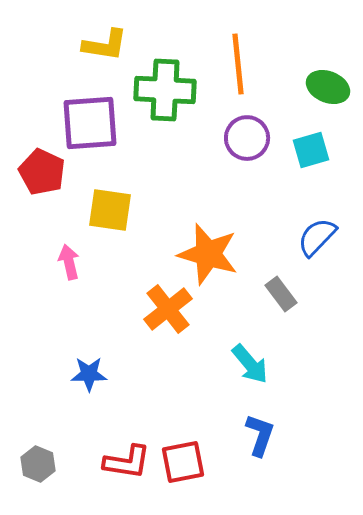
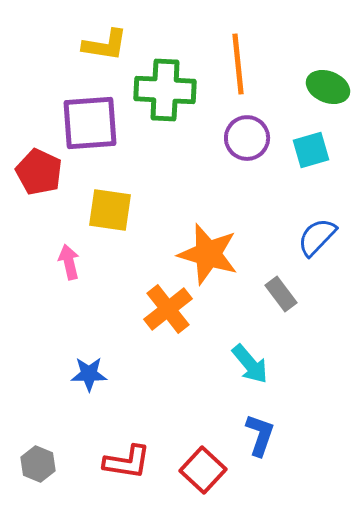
red pentagon: moved 3 px left
red square: moved 20 px right, 8 px down; rotated 36 degrees counterclockwise
